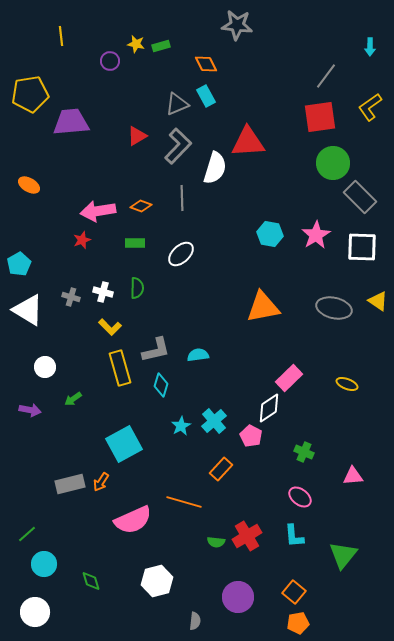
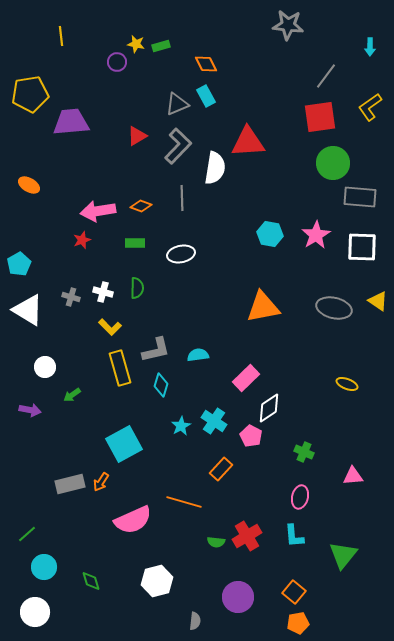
gray star at (237, 25): moved 51 px right
purple circle at (110, 61): moved 7 px right, 1 px down
white semicircle at (215, 168): rotated 8 degrees counterclockwise
gray rectangle at (360, 197): rotated 40 degrees counterclockwise
white ellipse at (181, 254): rotated 32 degrees clockwise
pink rectangle at (289, 378): moved 43 px left
green arrow at (73, 399): moved 1 px left, 4 px up
cyan cross at (214, 421): rotated 15 degrees counterclockwise
pink ellipse at (300, 497): rotated 65 degrees clockwise
cyan circle at (44, 564): moved 3 px down
